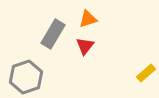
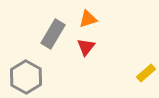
red triangle: moved 1 px right, 1 px down
gray hexagon: rotated 12 degrees counterclockwise
